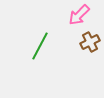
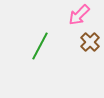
brown cross: rotated 18 degrees counterclockwise
